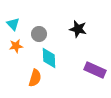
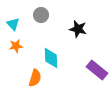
gray circle: moved 2 px right, 19 px up
cyan diamond: moved 2 px right
purple rectangle: moved 2 px right; rotated 15 degrees clockwise
